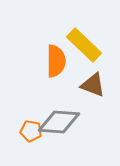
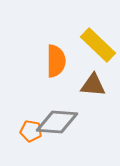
yellow rectangle: moved 14 px right
brown triangle: rotated 16 degrees counterclockwise
gray diamond: moved 2 px left
